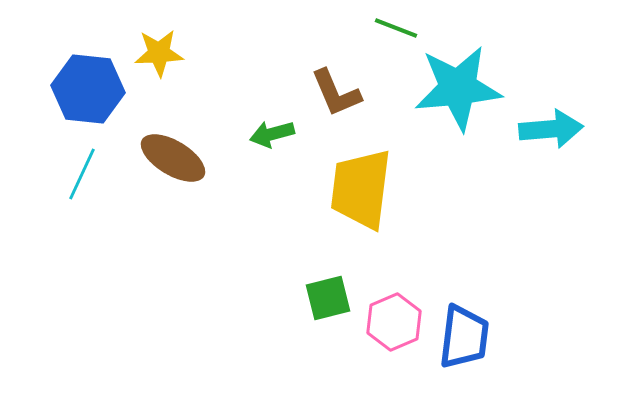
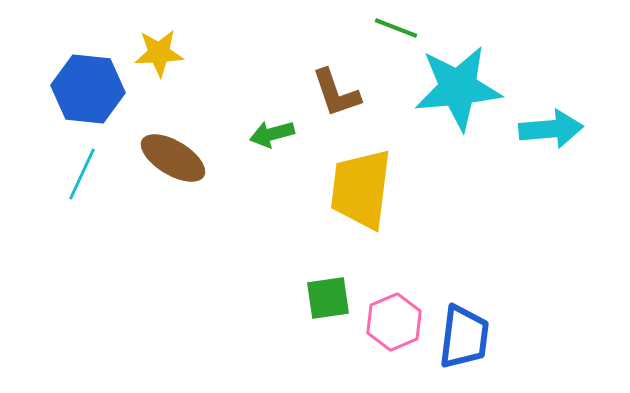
brown L-shape: rotated 4 degrees clockwise
green square: rotated 6 degrees clockwise
